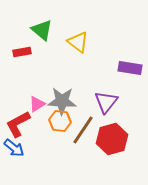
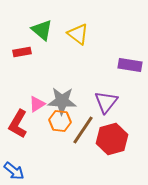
yellow triangle: moved 8 px up
purple rectangle: moved 3 px up
red L-shape: rotated 32 degrees counterclockwise
blue arrow: moved 23 px down
